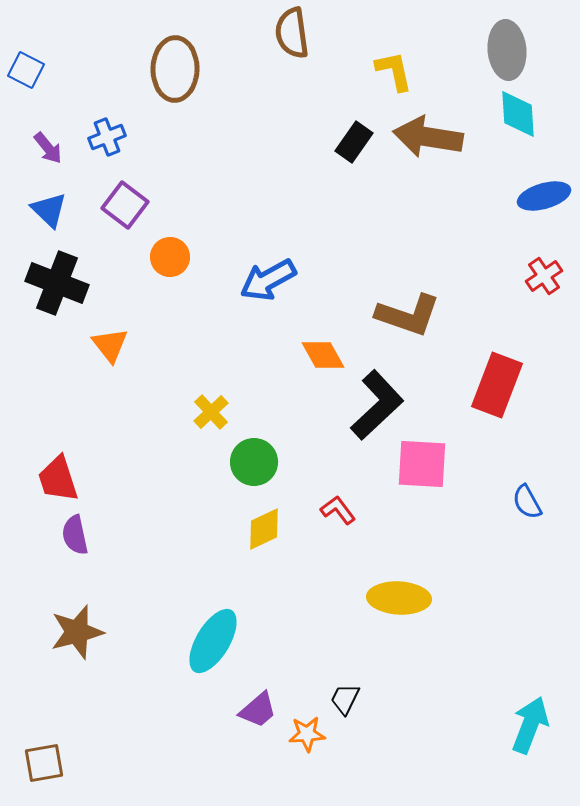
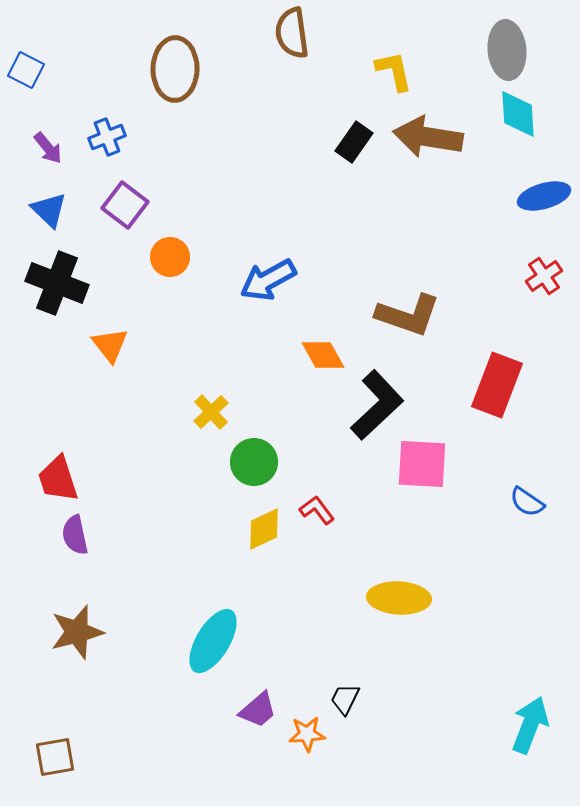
blue semicircle: rotated 27 degrees counterclockwise
red L-shape: moved 21 px left
brown square: moved 11 px right, 6 px up
